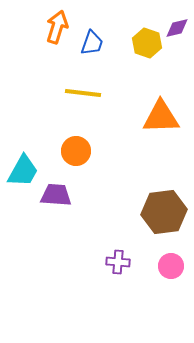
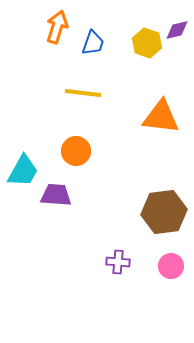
purple diamond: moved 2 px down
blue trapezoid: moved 1 px right
orange triangle: rotated 9 degrees clockwise
